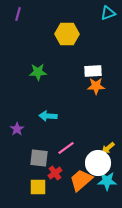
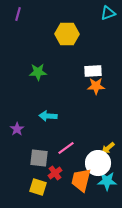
orange trapezoid: rotated 35 degrees counterclockwise
yellow square: rotated 18 degrees clockwise
